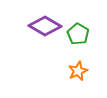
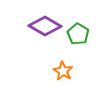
orange star: moved 15 px left; rotated 18 degrees counterclockwise
